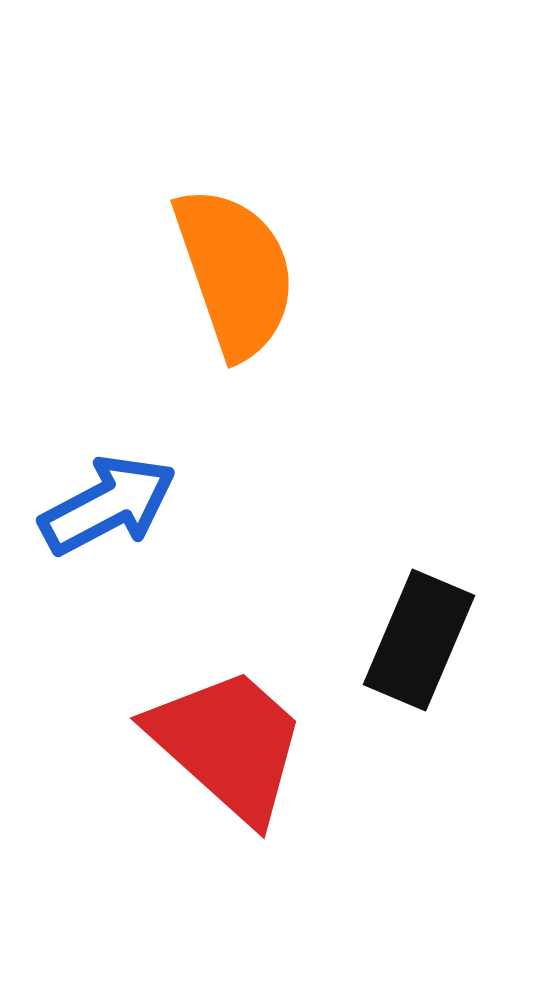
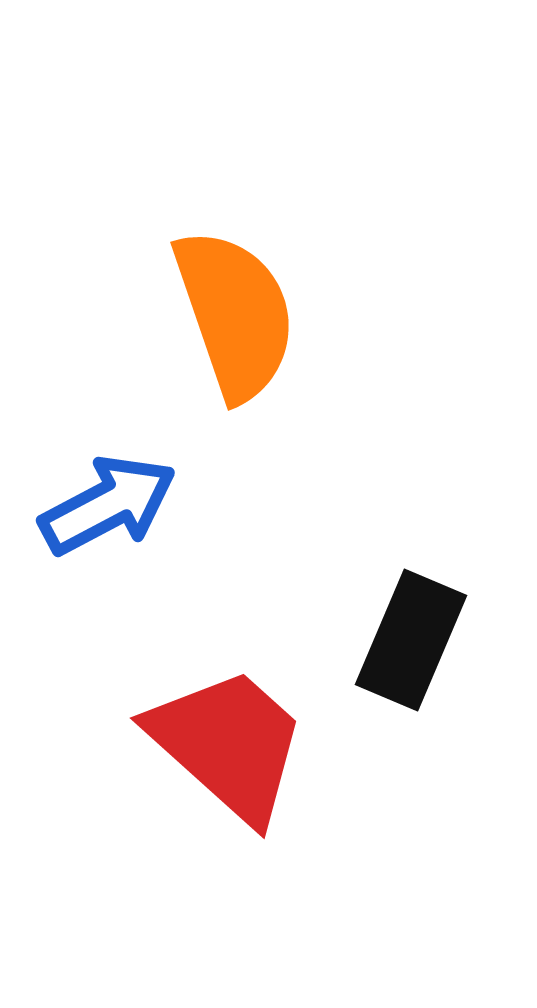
orange semicircle: moved 42 px down
black rectangle: moved 8 px left
